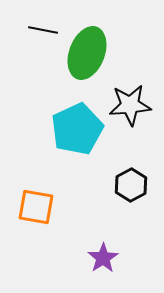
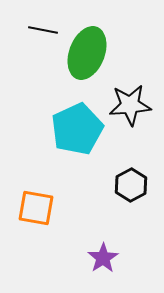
orange square: moved 1 px down
